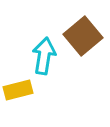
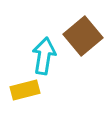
yellow rectangle: moved 7 px right
